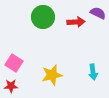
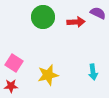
yellow star: moved 4 px left
